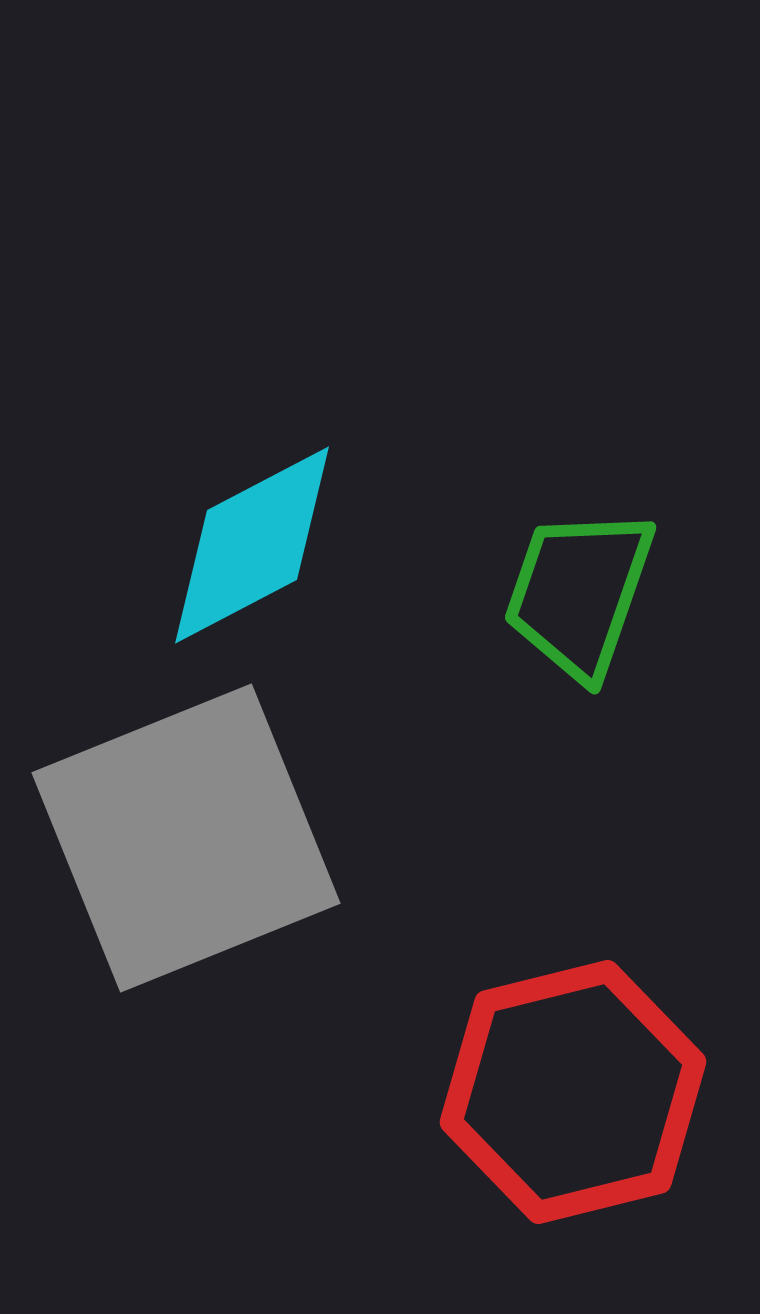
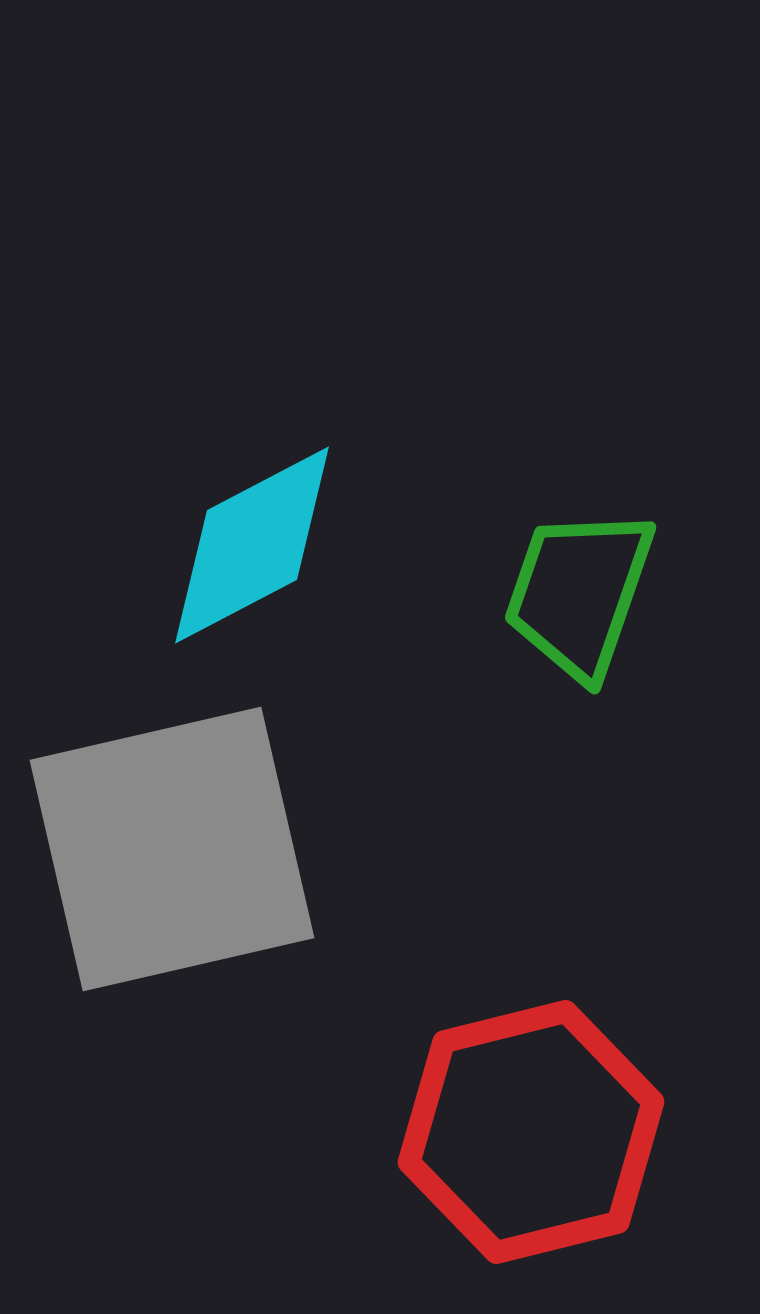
gray square: moved 14 px left, 11 px down; rotated 9 degrees clockwise
red hexagon: moved 42 px left, 40 px down
